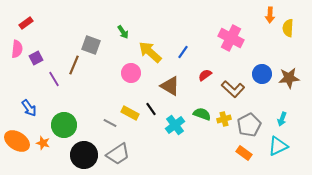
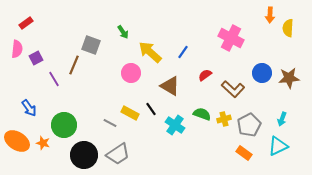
blue circle: moved 1 px up
cyan cross: rotated 18 degrees counterclockwise
